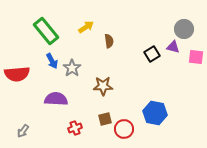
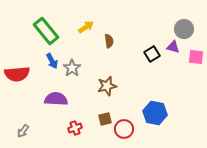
brown star: moved 4 px right; rotated 12 degrees counterclockwise
